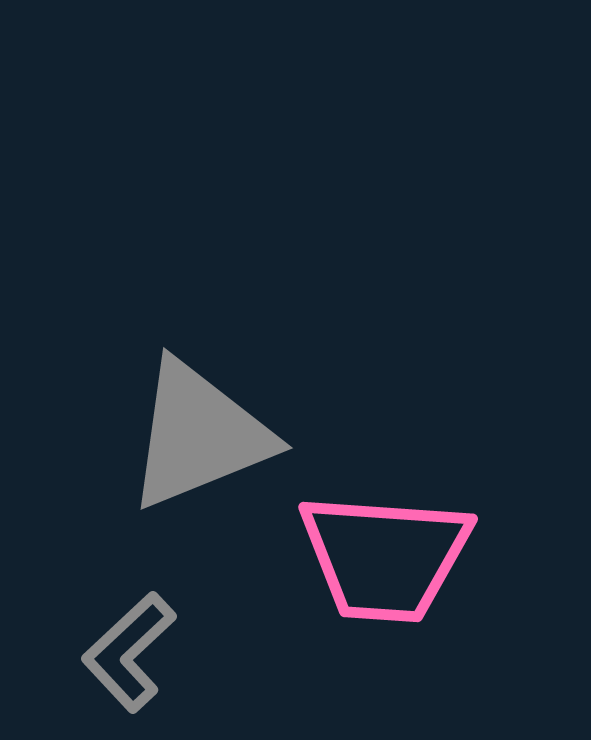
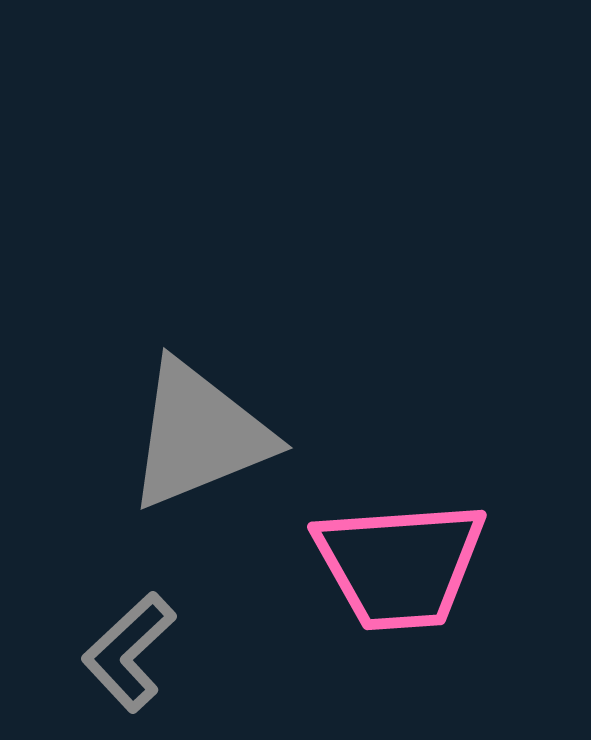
pink trapezoid: moved 15 px right, 8 px down; rotated 8 degrees counterclockwise
